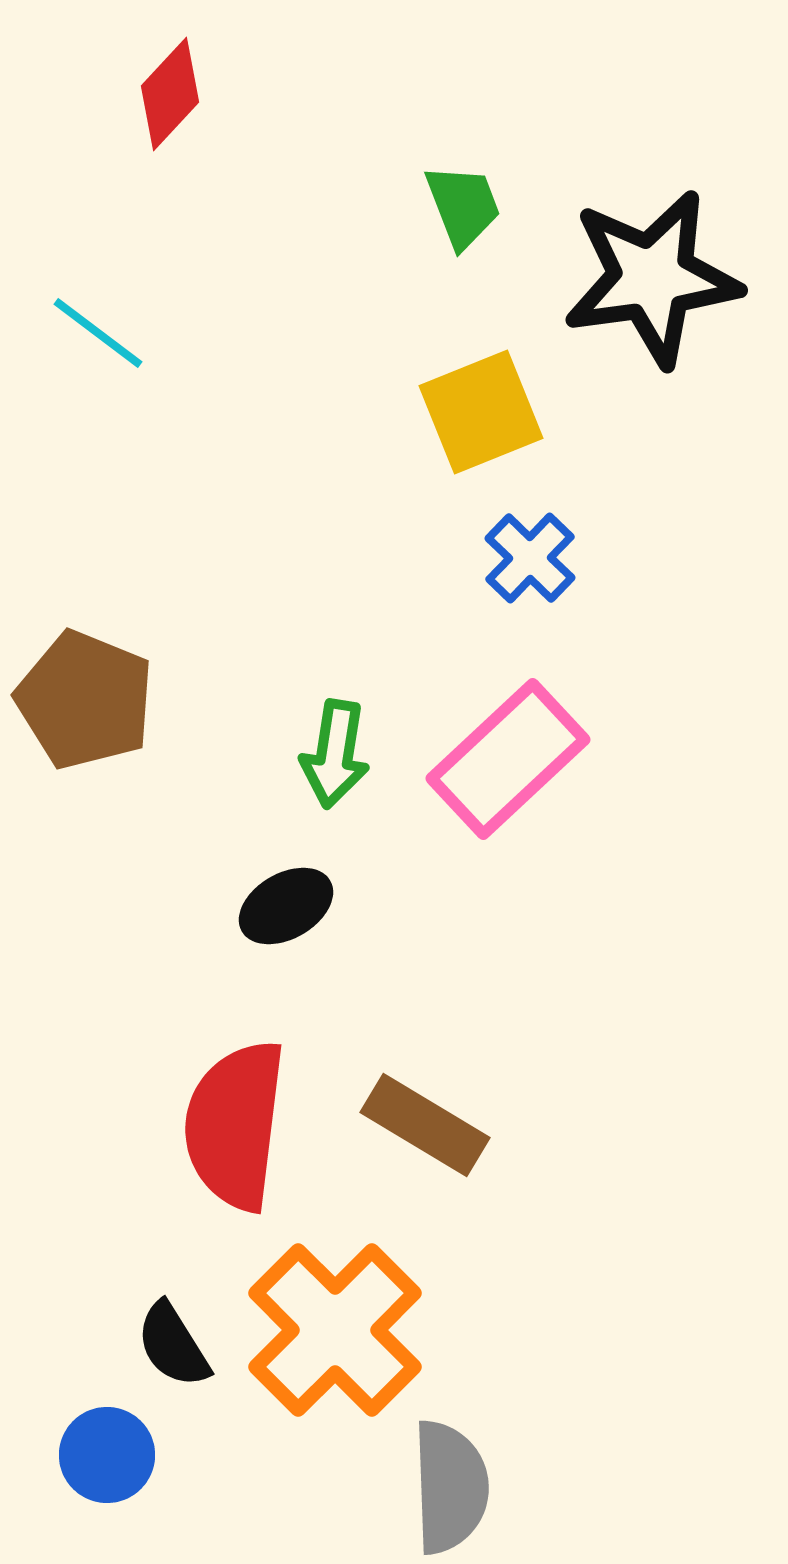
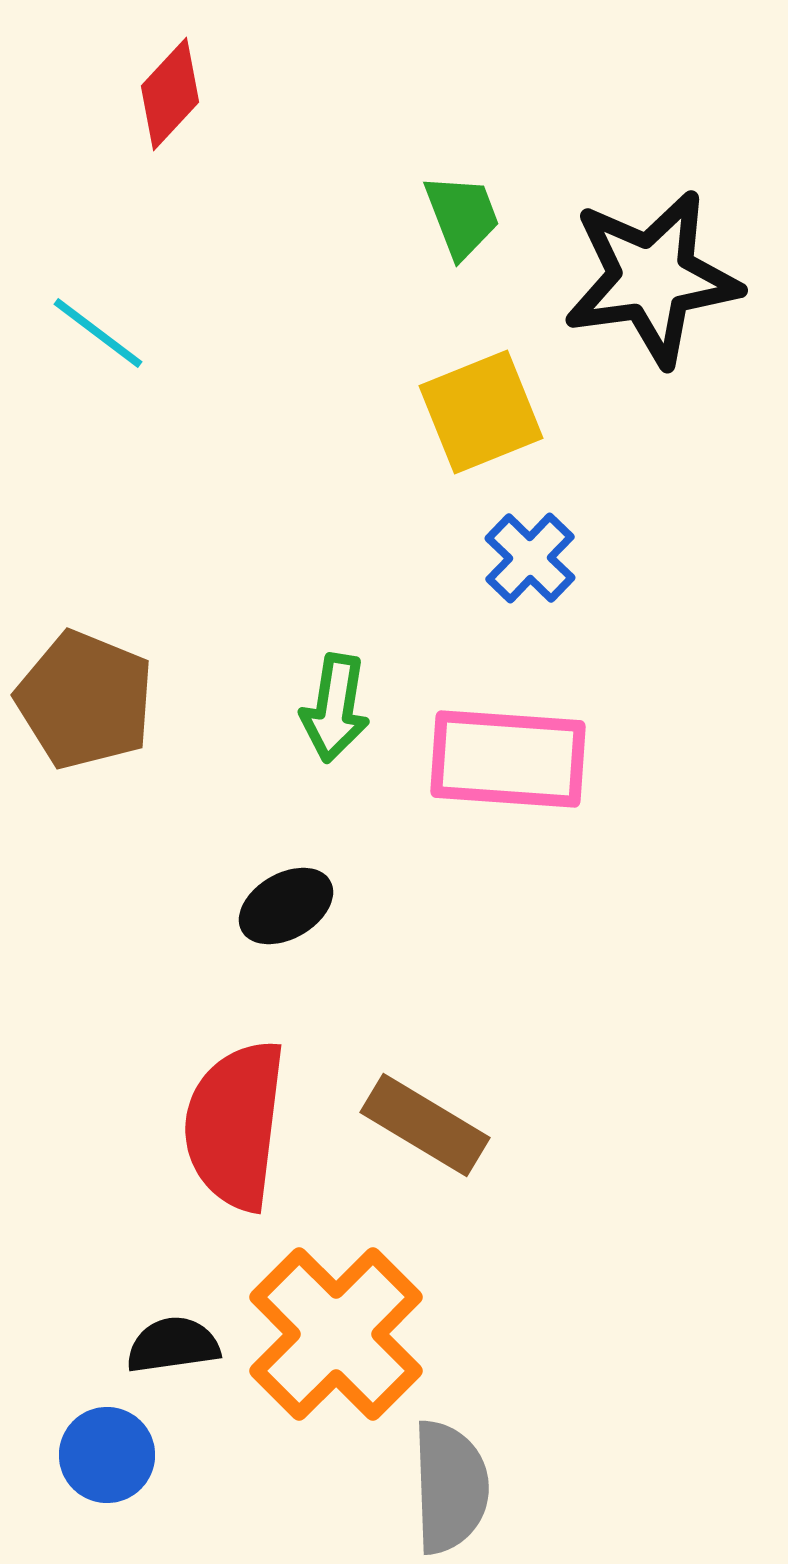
green trapezoid: moved 1 px left, 10 px down
green arrow: moved 46 px up
pink rectangle: rotated 47 degrees clockwise
orange cross: moved 1 px right, 4 px down
black semicircle: rotated 114 degrees clockwise
